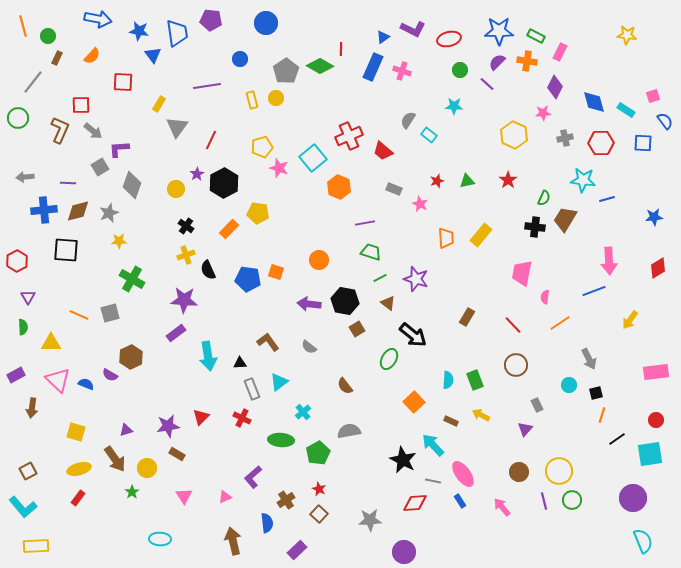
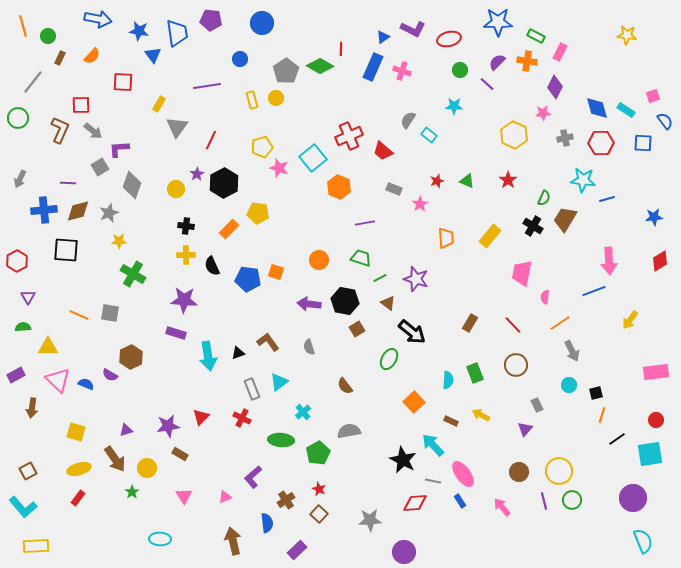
blue circle at (266, 23): moved 4 px left
blue star at (499, 31): moved 1 px left, 9 px up
brown rectangle at (57, 58): moved 3 px right
blue diamond at (594, 102): moved 3 px right, 6 px down
gray arrow at (25, 177): moved 5 px left, 2 px down; rotated 60 degrees counterclockwise
green triangle at (467, 181): rotated 35 degrees clockwise
pink star at (420, 204): rotated 14 degrees clockwise
black cross at (186, 226): rotated 28 degrees counterclockwise
black cross at (535, 227): moved 2 px left, 1 px up; rotated 24 degrees clockwise
yellow rectangle at (481, 235): moved 9 px right, 1 px down
green trapezoid at (371, 252): moved 10 px left, 6 px down
yellow cross at (186, 255): rotated 18 degrees clockwise
red diamond at (658, 268): moved 2 px right, 7 px up
black semicircle at (208, 270): moved 4 px right, 4 px up
green cross at (132, 279): moved 1 px right, 5 px up
gray square at (110, 313): rotated 24 degrees clockwise
brown rectangle at (467, 317): moved 3 px right, 6 px down
green semicircle at (23, 327): rotated 91 degrees counterclockwise
purple rectangle at (176, 333): rotated 54 degrees clockwise
black arrow at (413, 335): moved 1 px left, 3 px up
yellow triangle at (51, 343): moved 3 px left, 4 px down
gray semicircle at (309, 347): rotated 35 degrees clockwise
gray arrow at (589, 359): moved 17 px left, 8 px up
black triangle at (240, 363): moved 2 px left, 10 px up; rotated 16 degrees counterclockwise
green rectangle at (475, 380): moved 7 px up
brown rectangle at (177, 454): moved 3 px right
